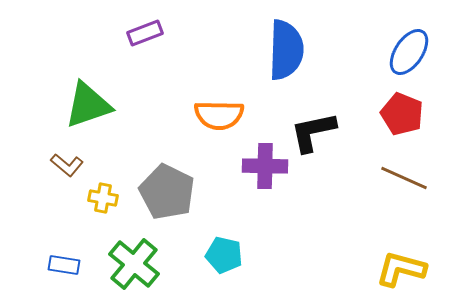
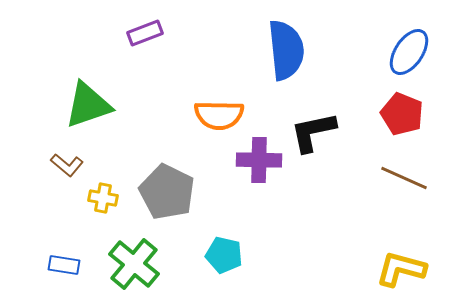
blue semicircle: rotated 8 degrees counterclockwise
purple cross: moved 6 px left, 6 px up
